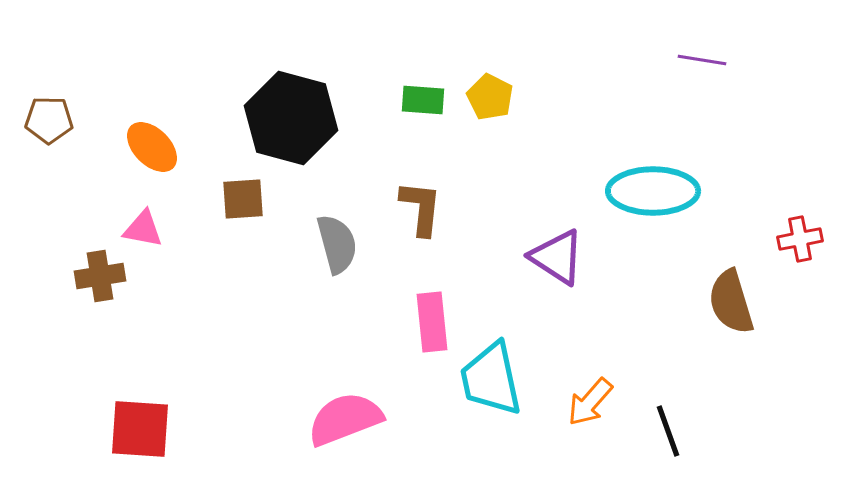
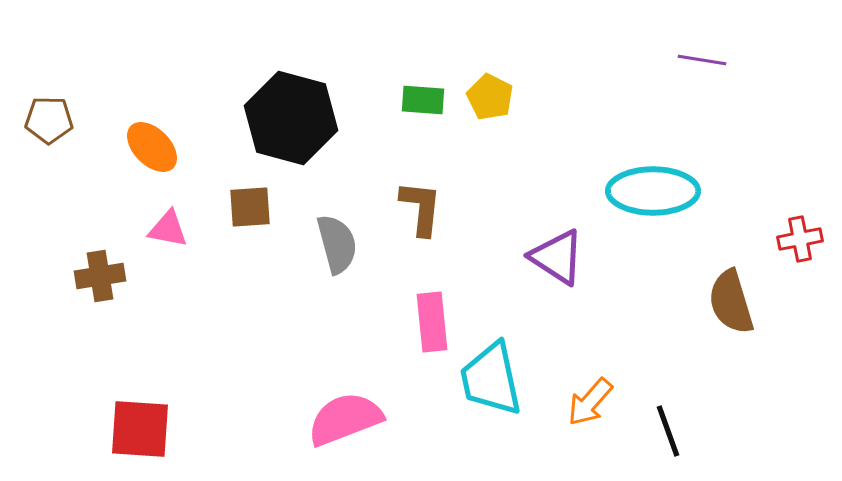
brown square: moved 7 px right, 8 px down
pink triangle: moved 25 px right
